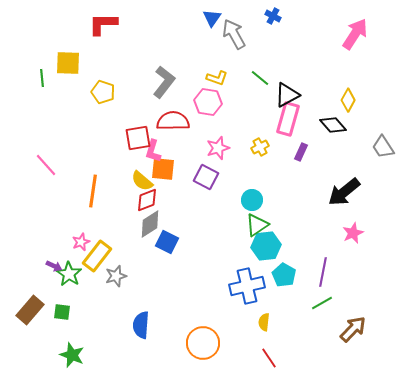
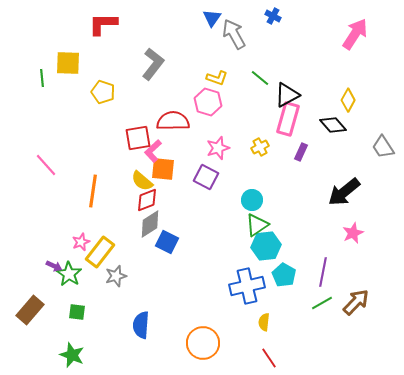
gray L-shape at (164, 82): moved 11 px left, 18 px up
pink hexagon at (208, 102): rotated 8 degrees clockwise
pink L-shape at (153, 151): rotated 30 degrees clockwise
yellow rectangle at (97, 256): moved 3 px right, 4 px up
green square at (62, 312): moved 15 px right
brown arrow at (353, 329): moved 3 px right, 27 px up
